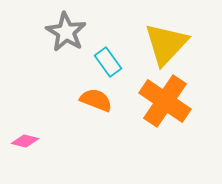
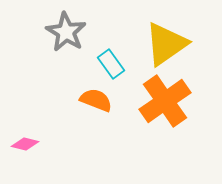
yellow triangle: rotated 12 degrees clockwise
cyan rectangle: moved 3 px right, 2 px down
orange cross: rotated 21 degrees clockwise
pink diamond: moved 3 px down
